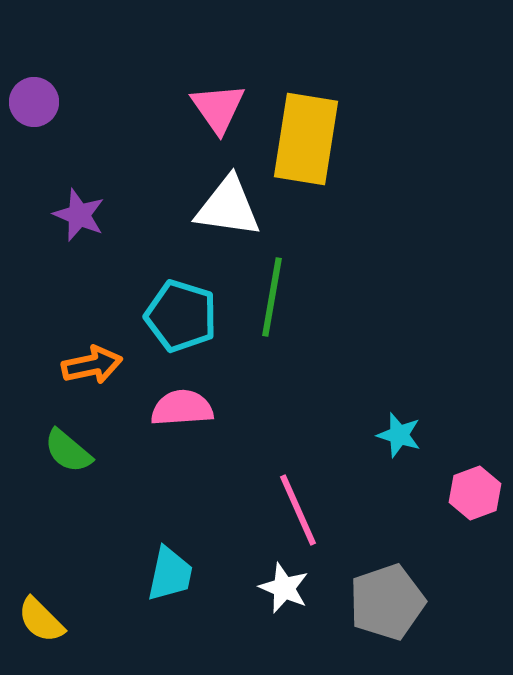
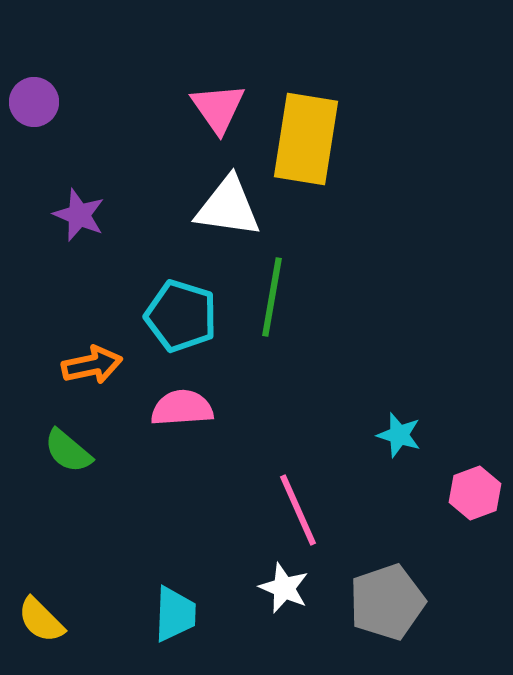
cyan trapezoid: moved 5 px right, 40 px down; rotated 10 degrees counterclockwise
